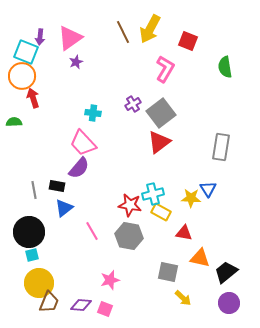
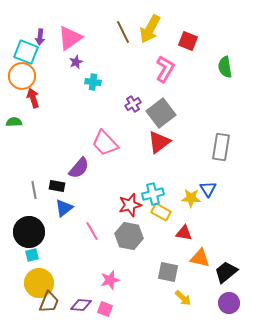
cyan cross at (93, 113): moved 31 px up
pink trapezoid at (83, 143): moved 22 px right
red star at (130, 205): rotated 25 degrees counterclockwise
